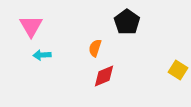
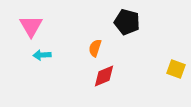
black pentagon: rotated 20 degrees counterclockwise
yellow square: moved 2 px left, 1 px up; rotated 12 degrees counterclockwise
